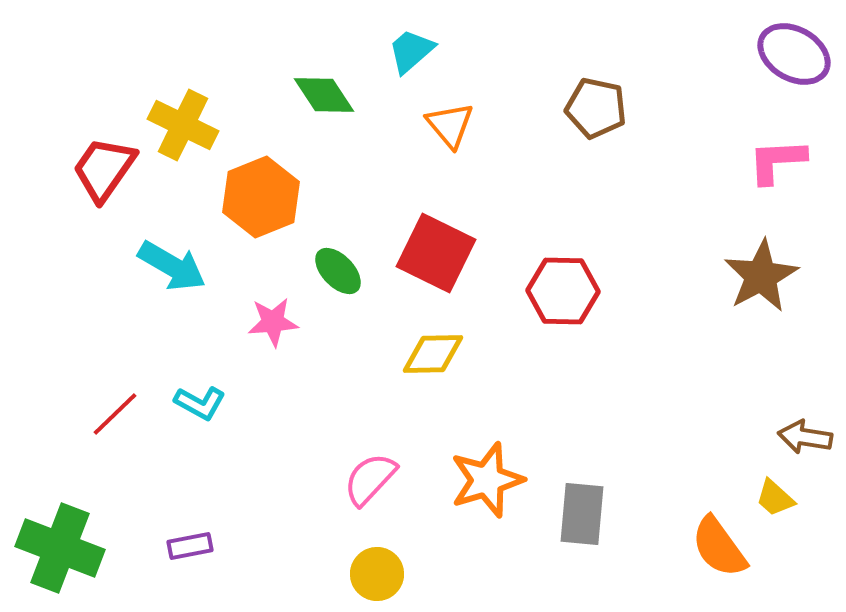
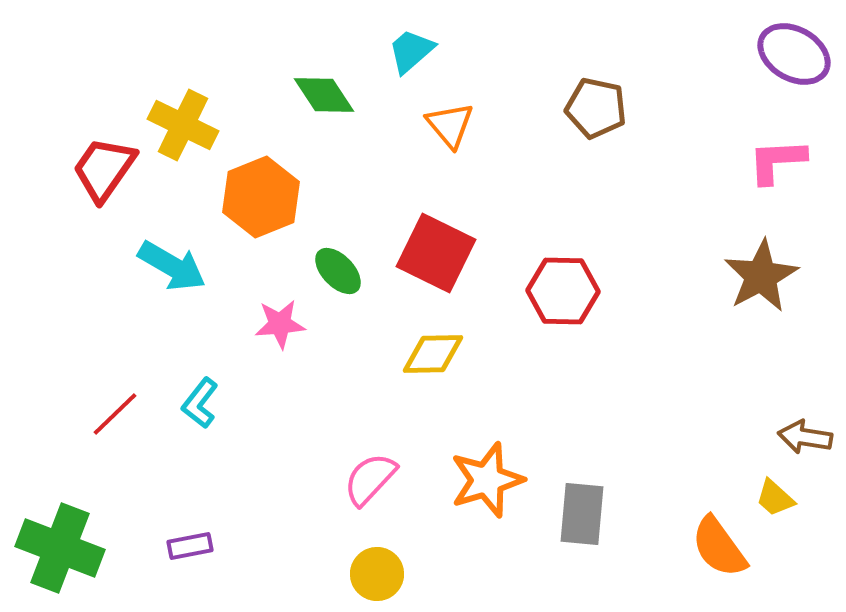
pink star: moved 7 px right, 2 px down
cyan L-shape: rotated 99 degrees clockwise
